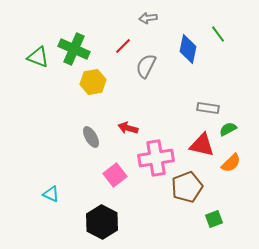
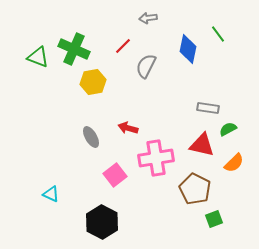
orange semicircle: moved 3 px right
brown pentagon: moved 8 px right, 2 px down; rotated 24 degrees counterclockwise
